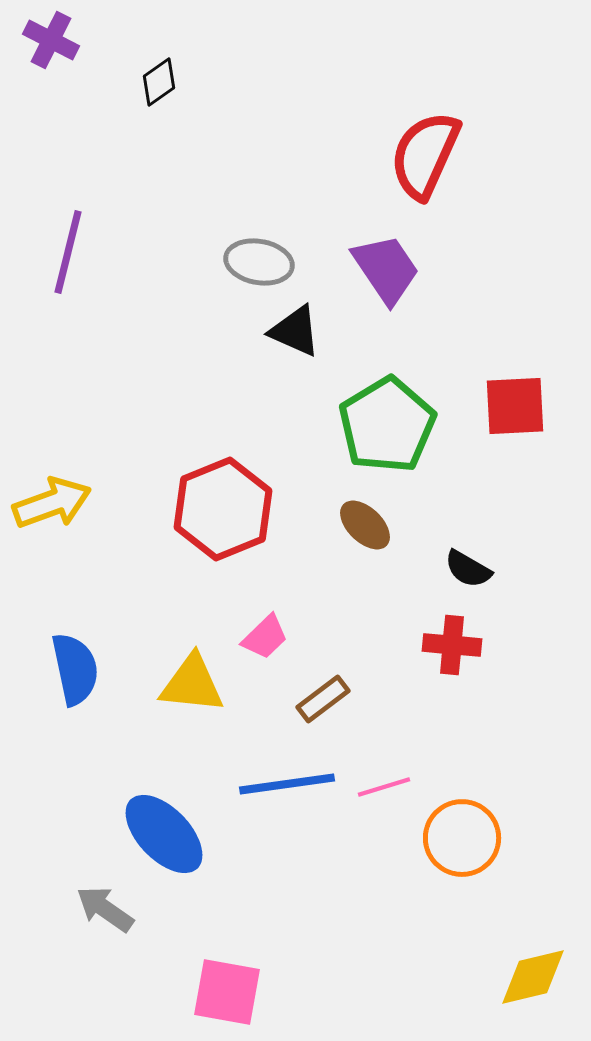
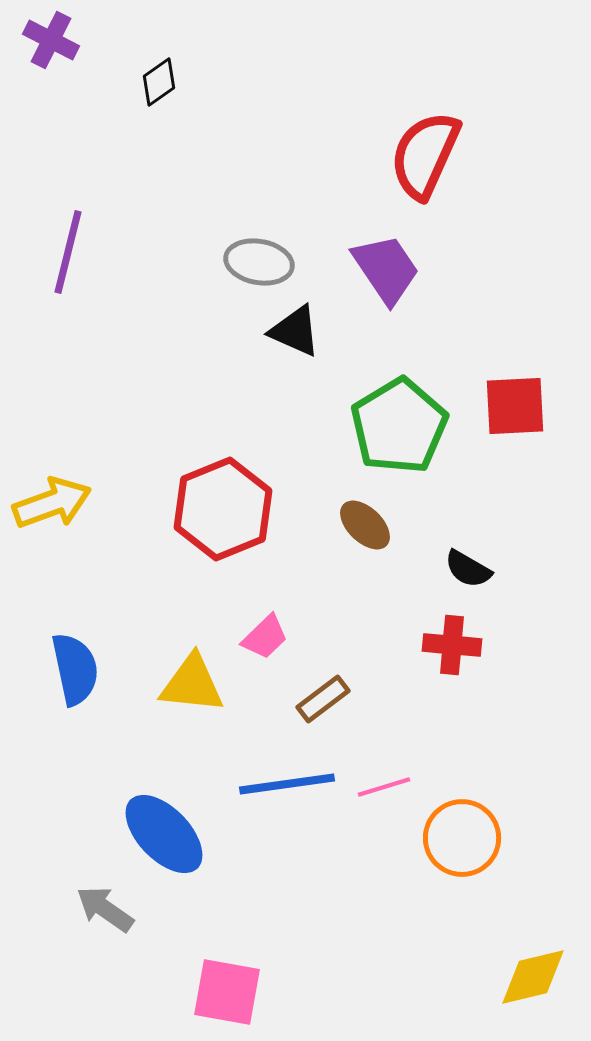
green pentagon: moved 12 px right, 1 px down
